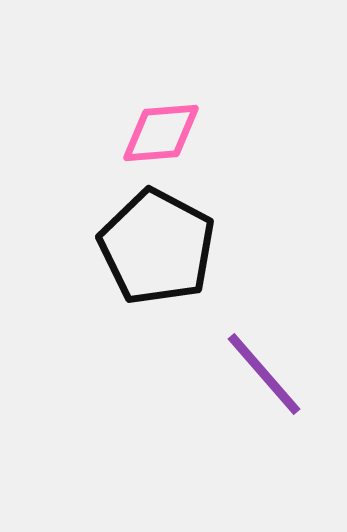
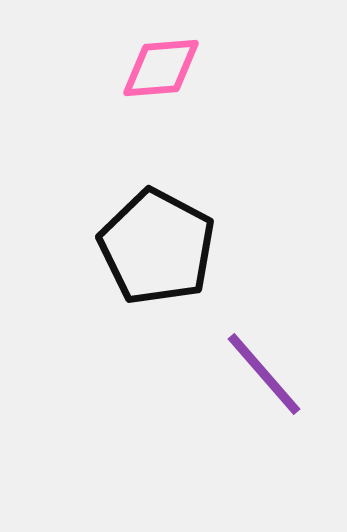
pink diamond: moved 65 px up
